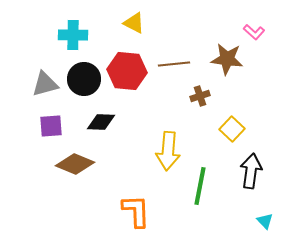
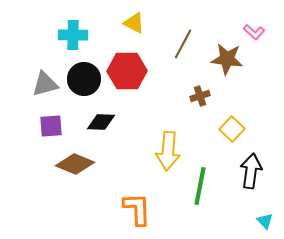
brown line: moved 9 px right, 20 px up; rotated 56 degrees counterclockwise
red hexagon: rotated 6 degrees counterclockwise
orange L-shape: moved 1 px right, 2 px up
